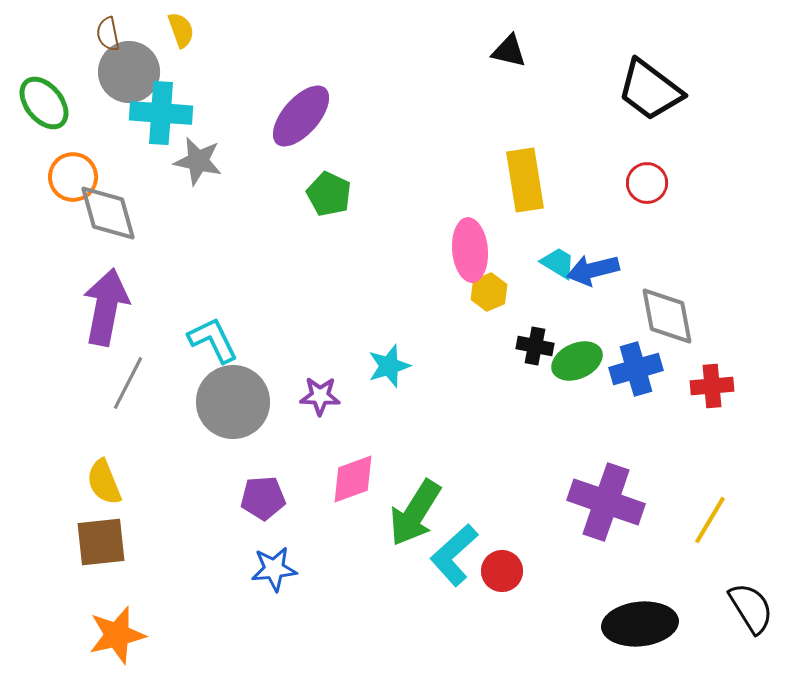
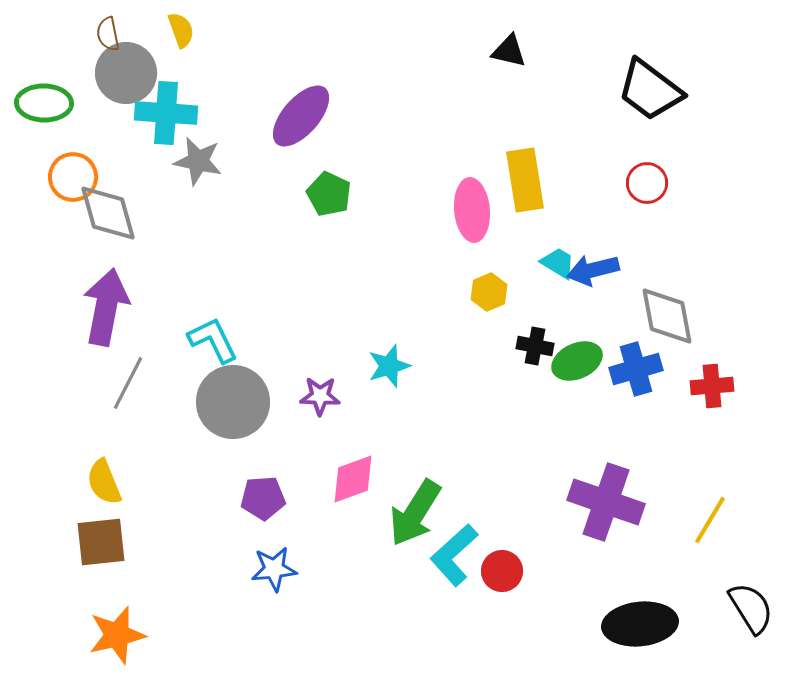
gray circle at (129, 72): moved 3 px left, 1 px down
green ellipse at (44, 103): rotated 50 degrees counterclockwise
cyan cross at (161, 113): moved 5 px right
pink ellipse at (470, 250): moved 2 px right, 40 px up
